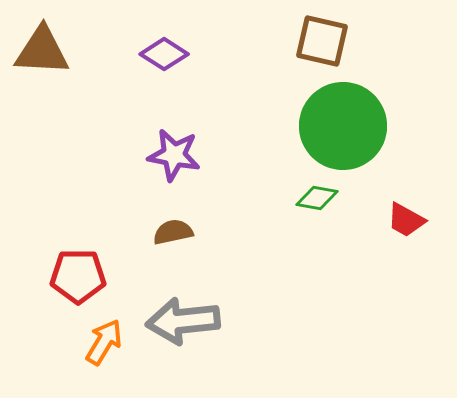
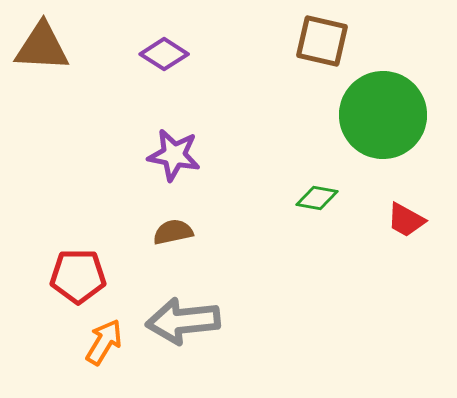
brown triangle: moved 4 px up
green circle: moved 40 px right, 11 px up
